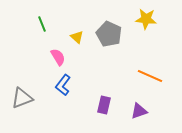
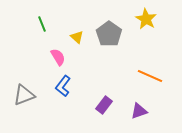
yellow star: rotated 25 degrees clockwise
gray pentagon: rotated 10 degrees clockwise
blue L-shape: moved 1 px down
gray triangle: moved 2 px right, 3 px up
purple rectangle: rotated 24 degrees clockwise
